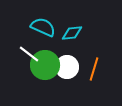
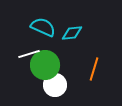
white line: rotated 55 degrees counterclockwise
white circle: moved 12 px left, 18 px down
